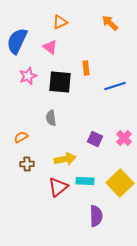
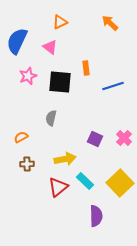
blue line: moved 2 px left
gray semicircle: rotated 21 degrees clockwise
cyan rectangle: rotated 42 degrees clockwise
